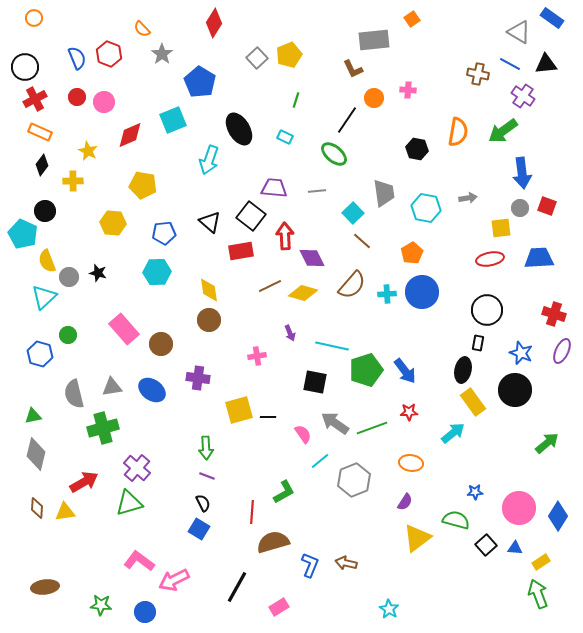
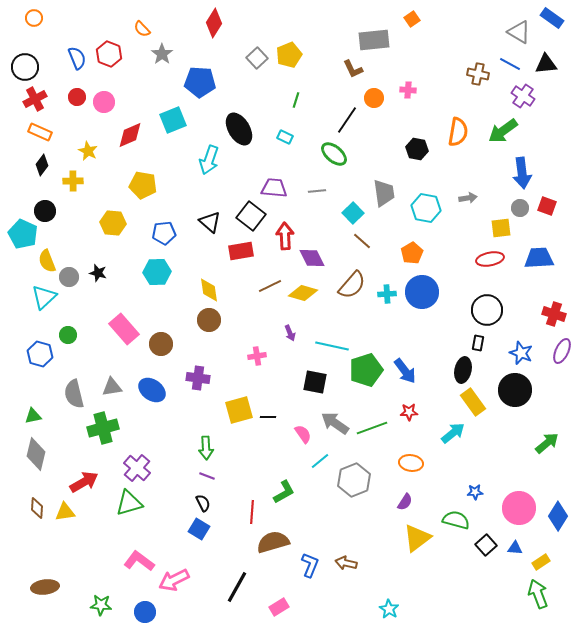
blue pentagon at (200, 82): rotated 28 degrees counterclockwise
